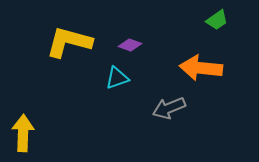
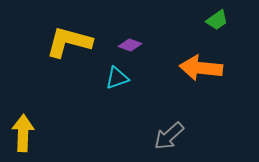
gray arrow: moved 28 px down; rotated 20 degrees counterclockwise
